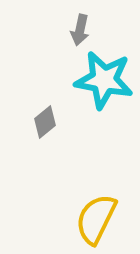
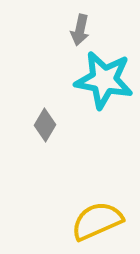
gray diamond: moved 3 px down; rotated 20 degrees counterclockwise
yellow semicircle: moved 1 px right, 2 px down; rotated 40 degrees clockwise
